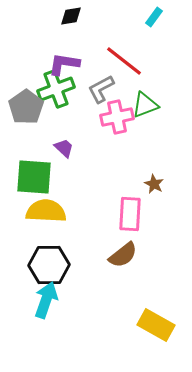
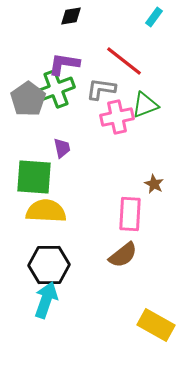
gray L-shape: rotated 36 degrees clockwise
gray pentagon: moved 2 px right, 8 px up
purple trapezoid: moved 2 px left; rotated 35 degrees clockwise
